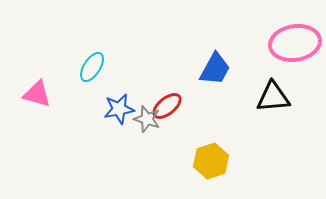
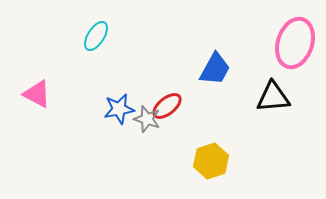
pink ellipse: rotated 63 degrees counterclockwise
cyan ellipse: moved 4 px right, 31 px up
pink triangle: rotated 12 degrees clockwise
